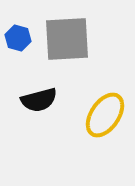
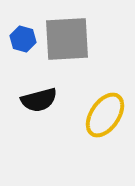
blue hexagon: moved 5 px right, 1 px down
